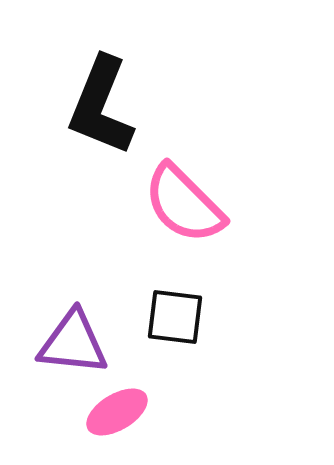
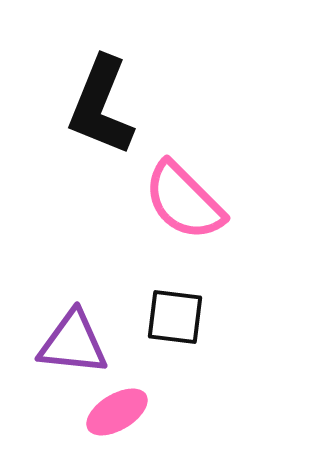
pink semicircle: moved 3 px up
